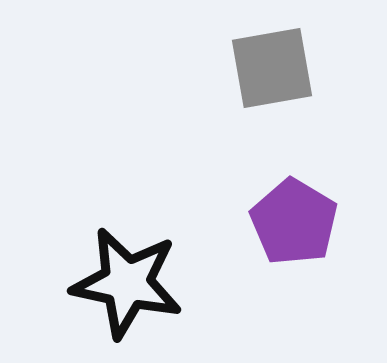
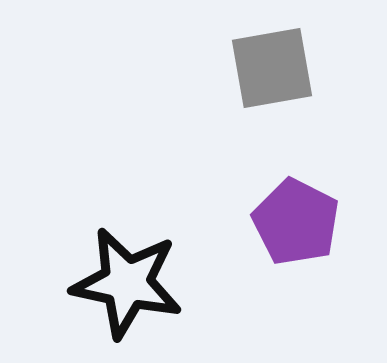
purple pentagon: moved 2 px right; rotated 4 degrees counterclockwise
